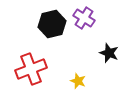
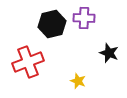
purple cross: rotated 30 degrees counterclockwise
red cross: moved 3 px left, 7 px up
